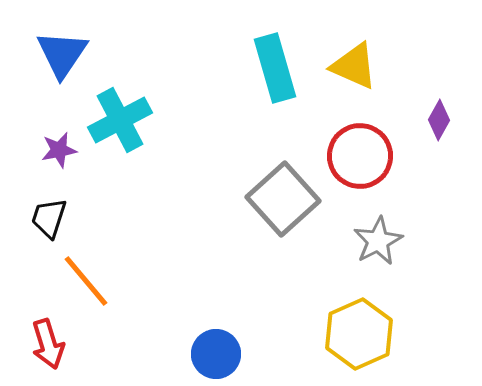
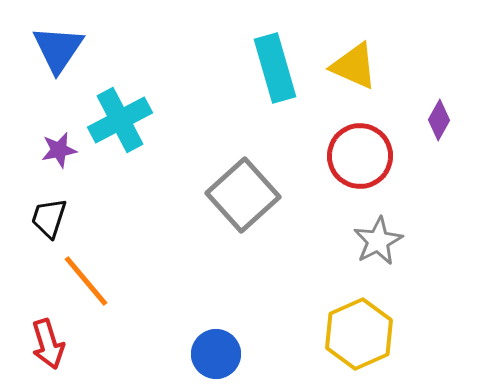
blue triangle: moved 4 px left, 5 px up
gray square: moved 40 px left, 4 px up
